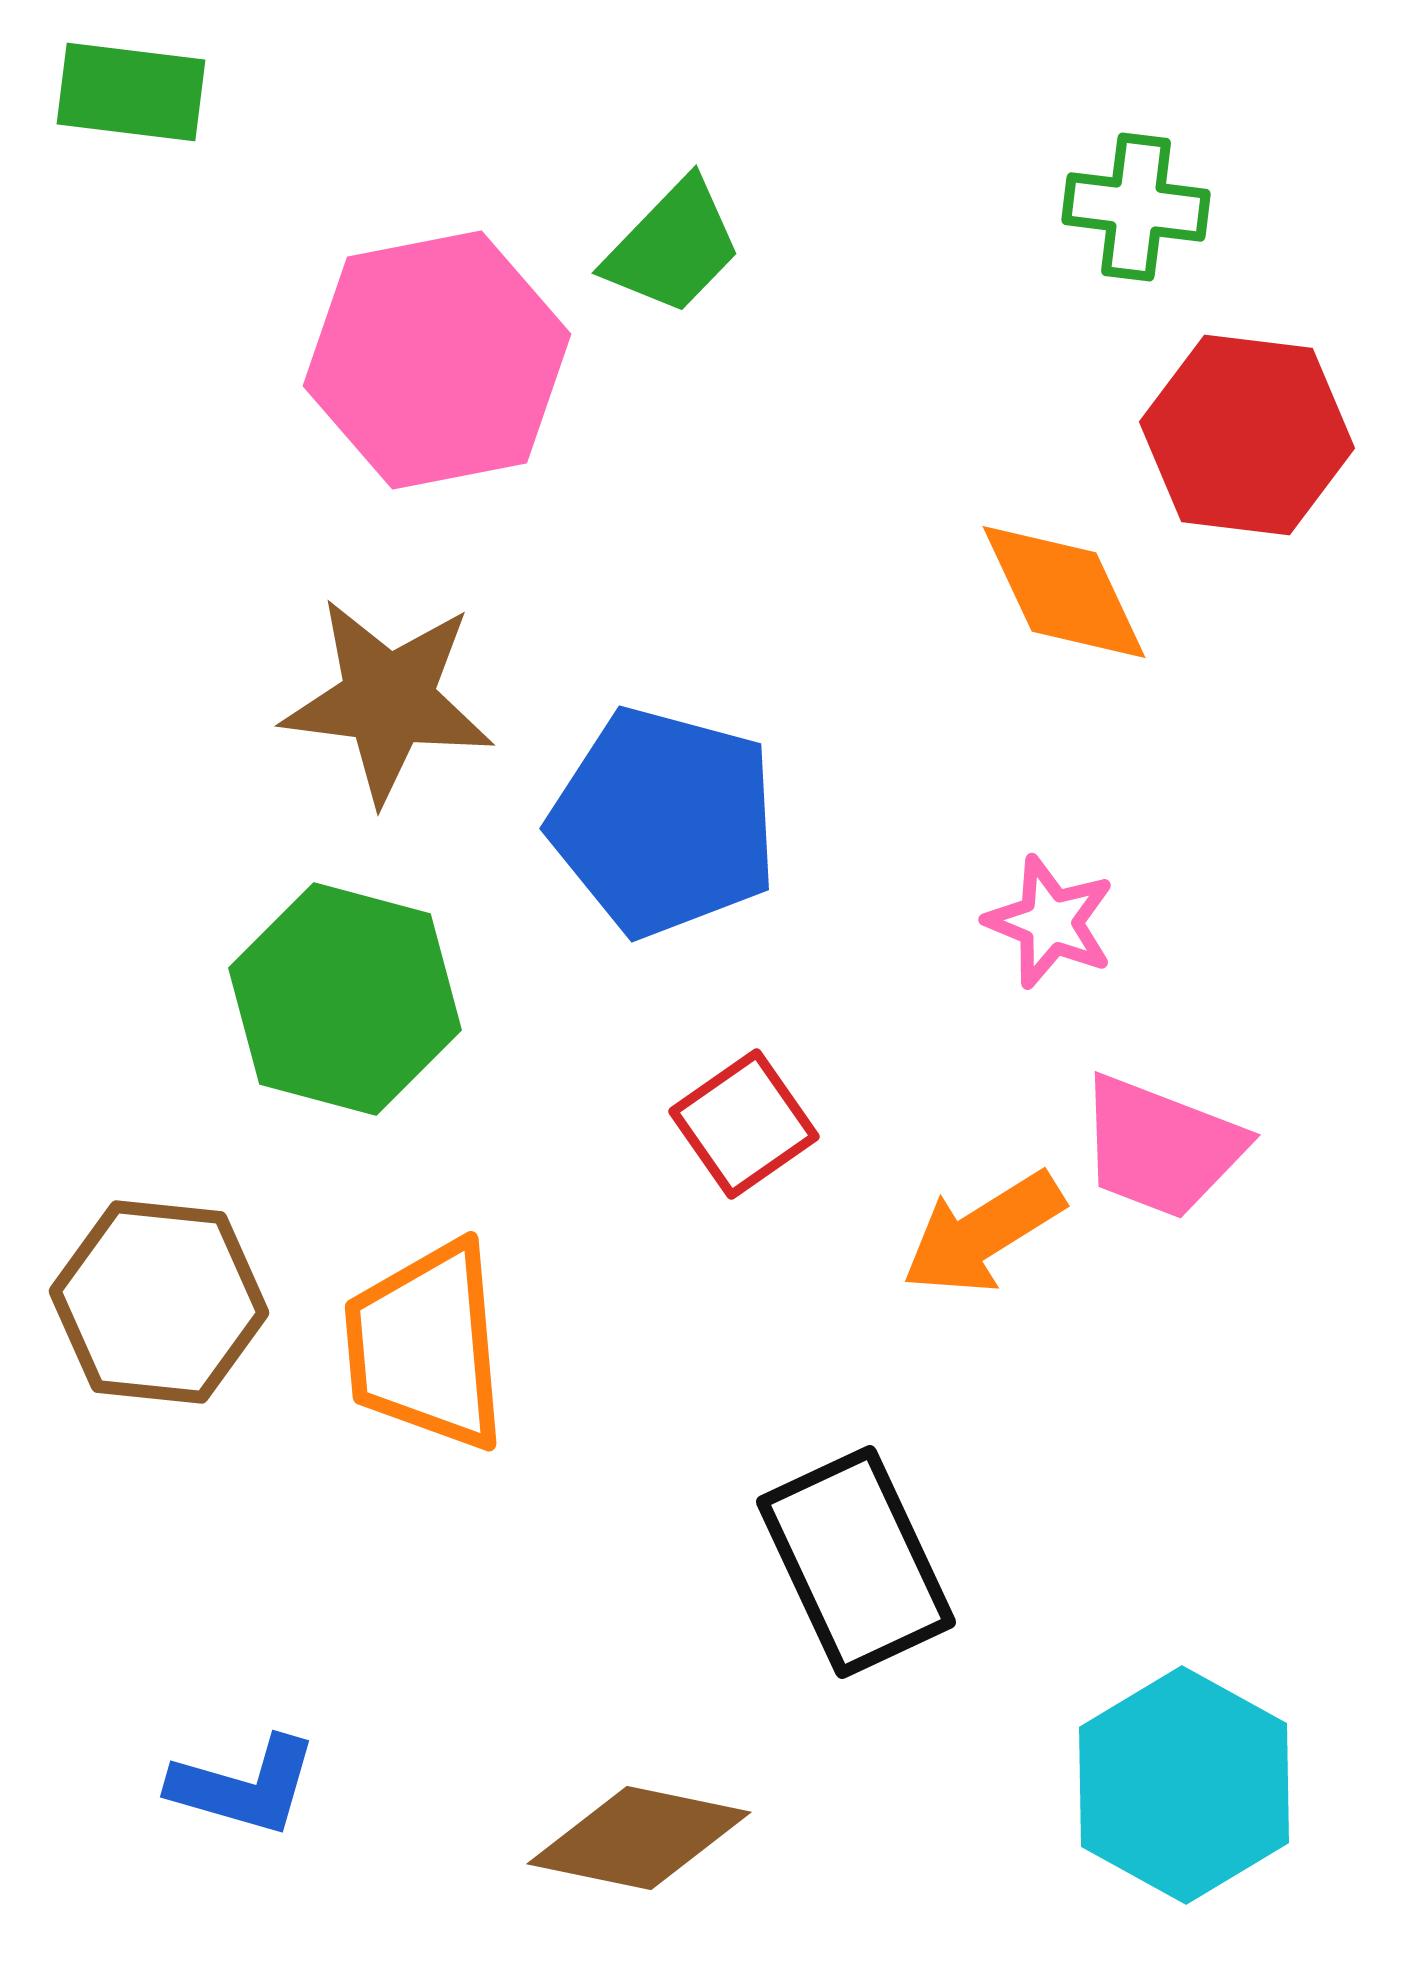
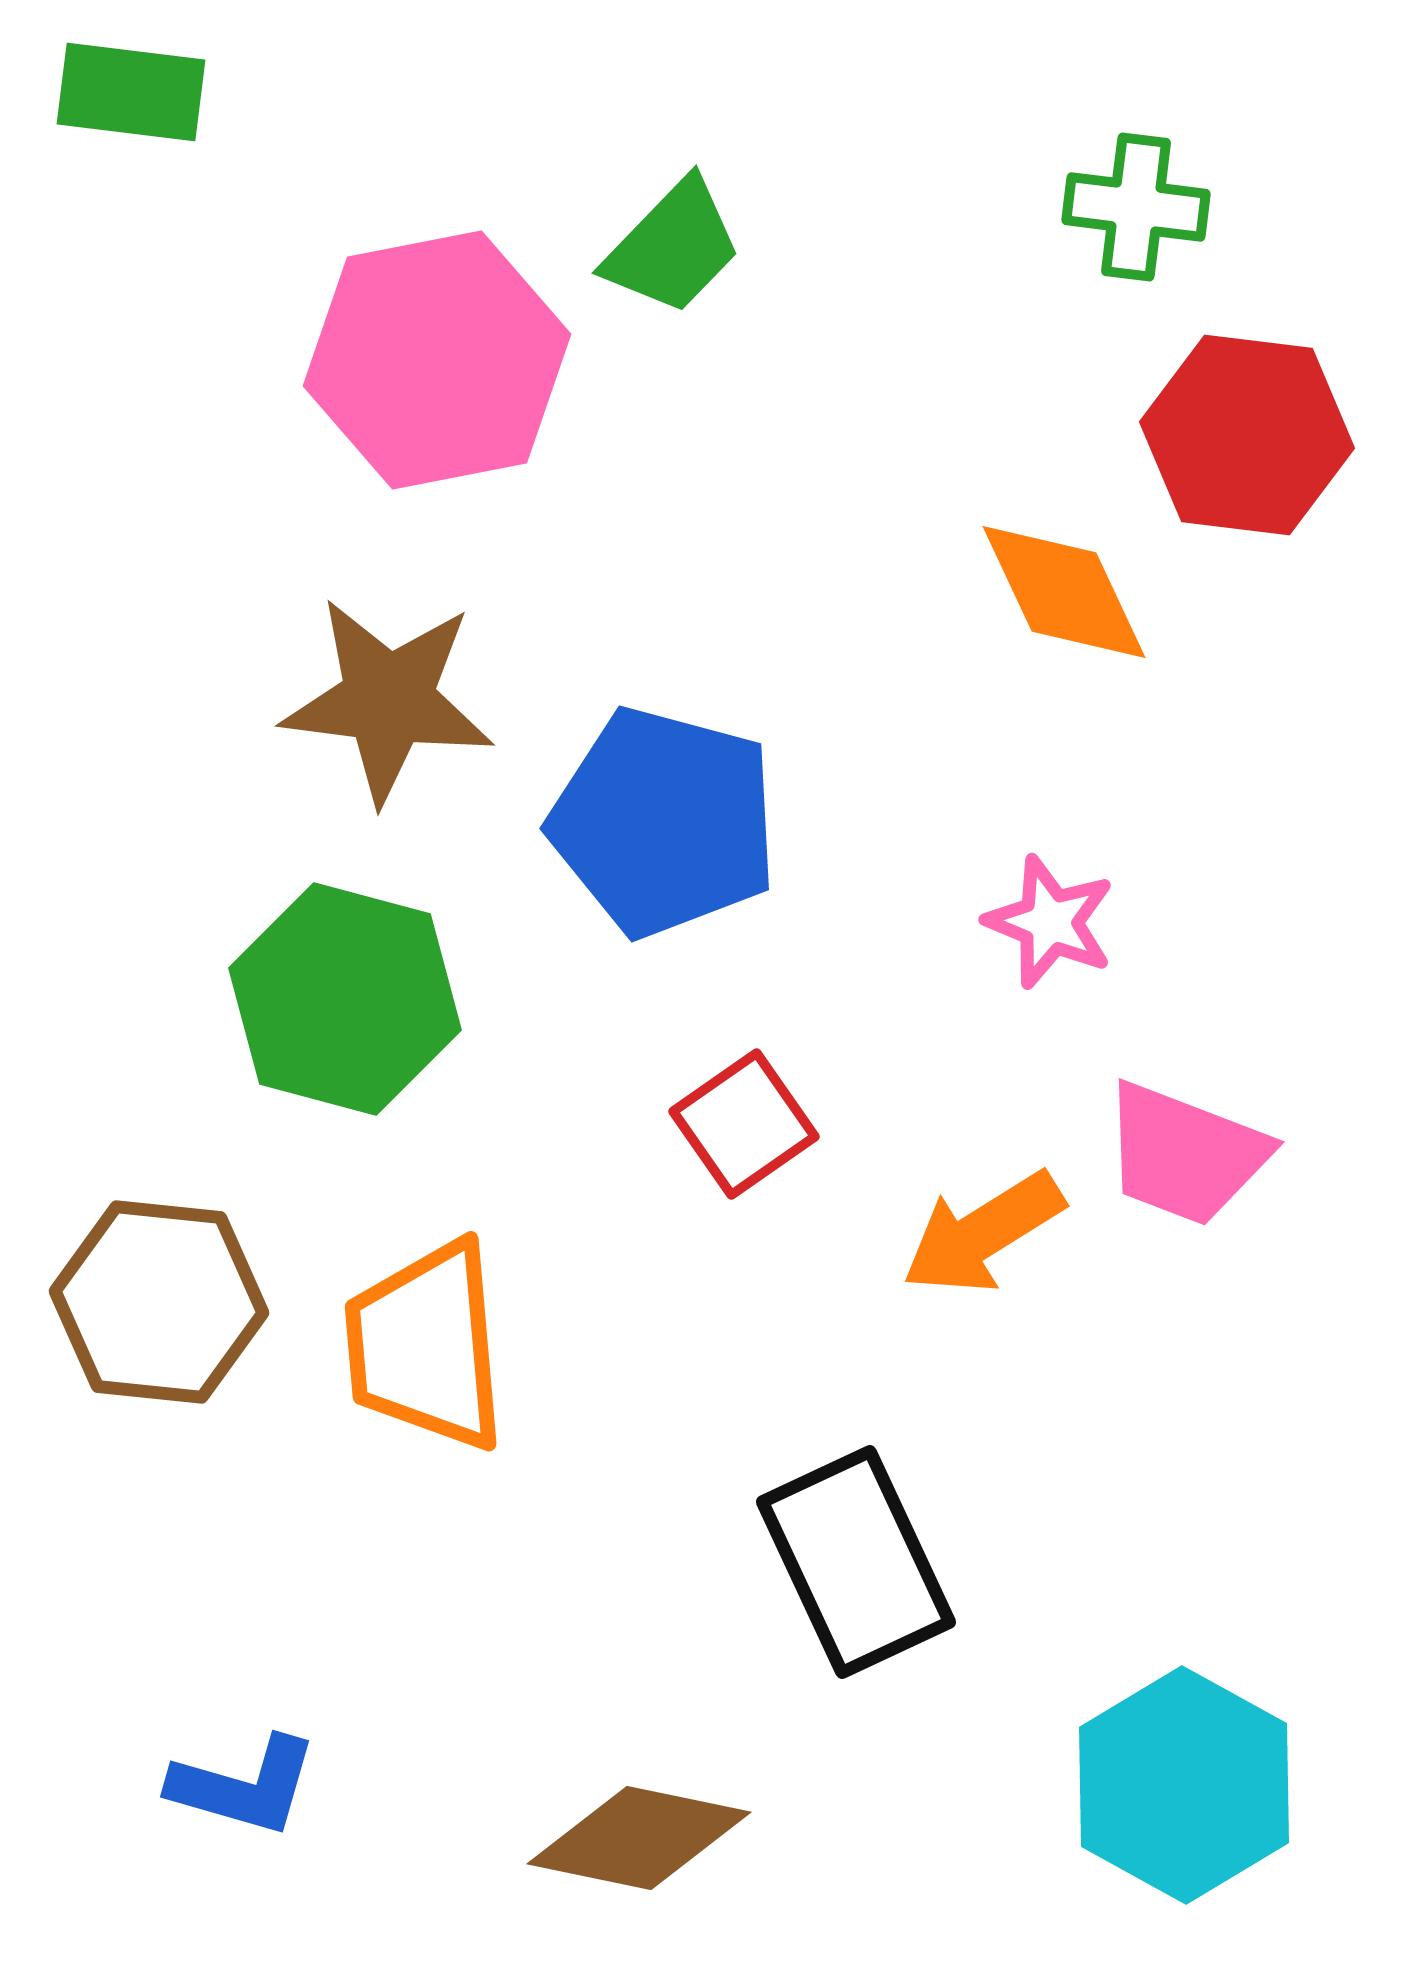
pink trapezoid: moved 24 px right, 7 px down
